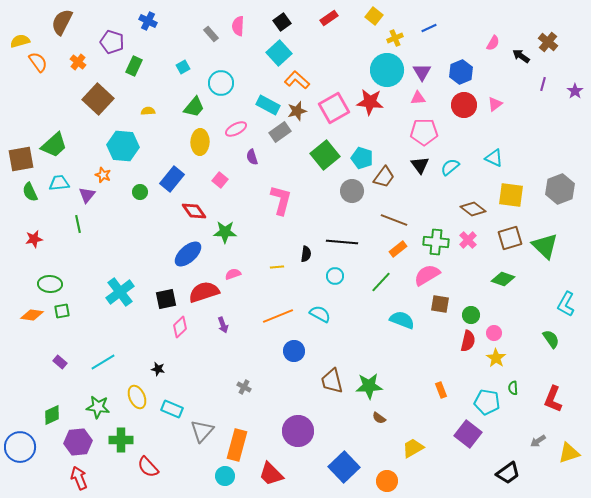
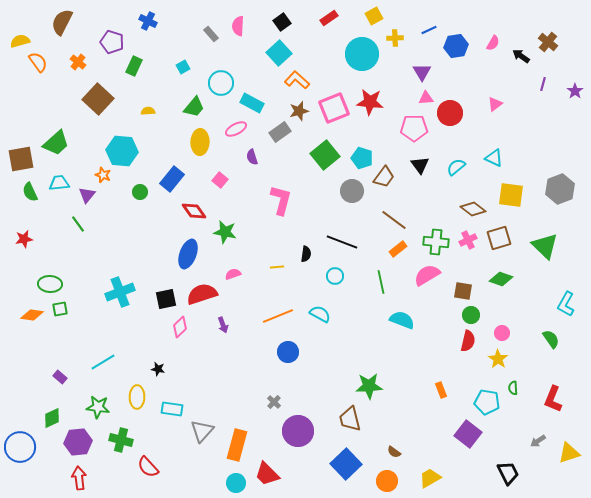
yellow square at (374, 16): rotated 24 degrees clockwise
blue line at (429, 28): moved 2 px down
yellow cross at (395, 38): rotated 21 degrees clockwise
cyan circle at (387, 70): moved 25 px left, 16 px up
blue hexagon at (461, 72): moved 5 px left, 26 px up; rotated 15 degrees clockwise
pink triangle at (418, 98): moved 8 px right
cyan rectangle at (268, 105): moved 16 px left, 2 px up
red circle at (464, 105): moved 14 px left, 8 px down
pink square at (334, 108): rotated 8 degrees clockwise
brown star at (297, 111): moved 2 px right
pink pentagon at (424, 132): moved 10 px left, 4 px up
green trapezoid at (54, 145): moved 2 px right, 2 px up
cyan hexagon at (123, 146): moved 1 px left, 5 px down
cyan semicircle at (450, 167): moved 6 px right
brown line at (394, 220): rotated 16 degrees clockwise
green line at (78, 224): rotated 24 degrees counterclockwise
green star at (225, 232): rotated 10 degrees clockwise
brown square at (510, 238): moved 11 px left
red star at (34, 239): moved 10 px left
pink cross at (468, 240): rotated 18 degrees clockwise
black line at (342, 242): rotated 16 degrees clockwise
blue ellipse at (188, 254): rotated 28 degrees counterclockwise
green diamond at (503, 279): moved 2 px left
green line at (381, 282): rotated 55 degrees counterclockwise
cyan cross at (120, 292): rotated 16 degrees clockwise
red semicircle at (204, 292): moved 2 px left, 2 px down
brown square at (440, 304): moved 23 px right, 13 px up
green square at (62, 311): moved 2 px left, 2 px up
pink circle at (494, 333): moved 8 px right
blue circle at (294, 351): moved 6 px left, 1 px down
yellow star at (496, 358): moved 2 px right, 1 px down
purple rectangle at (60, 362): moved 15 px down
brown trapezoid at (332, 381): moved 18 px right, 38 px down
gray cross at (244, 387): moved 30 px right, 15 px down; rotated 16 degrees clockwise
yellow ellipse at (137, 397): rotated 25 degrees clockwise
cyan rectangle at (172, 409): rotated 15 degrees counterclockwise
green diamond at (52, 415): moved 3 px down
brown semicircle at (379, 418): moved 15 px right, 34 px down
green cross at (121, 440): rotated 15 degrees clockwise
yellow trapezoid at (413, 448): moved 17 px right, 30 px down
blue square at (344, 467): moved 2 px right, 3 px up
black trapezoid at (508, 473): rotated 80 degrees counterclockwise
red trapezoid at (271, 474): moved 4 px left
cyan circle at (225, 476): moved 11 px right, 7 px down
red arrow at (79, 478): rotated 15 degrees clockwise
